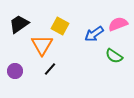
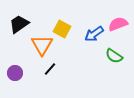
yellow square: moved 2 px right, 3 px down
purple circle: moved 2 px down
